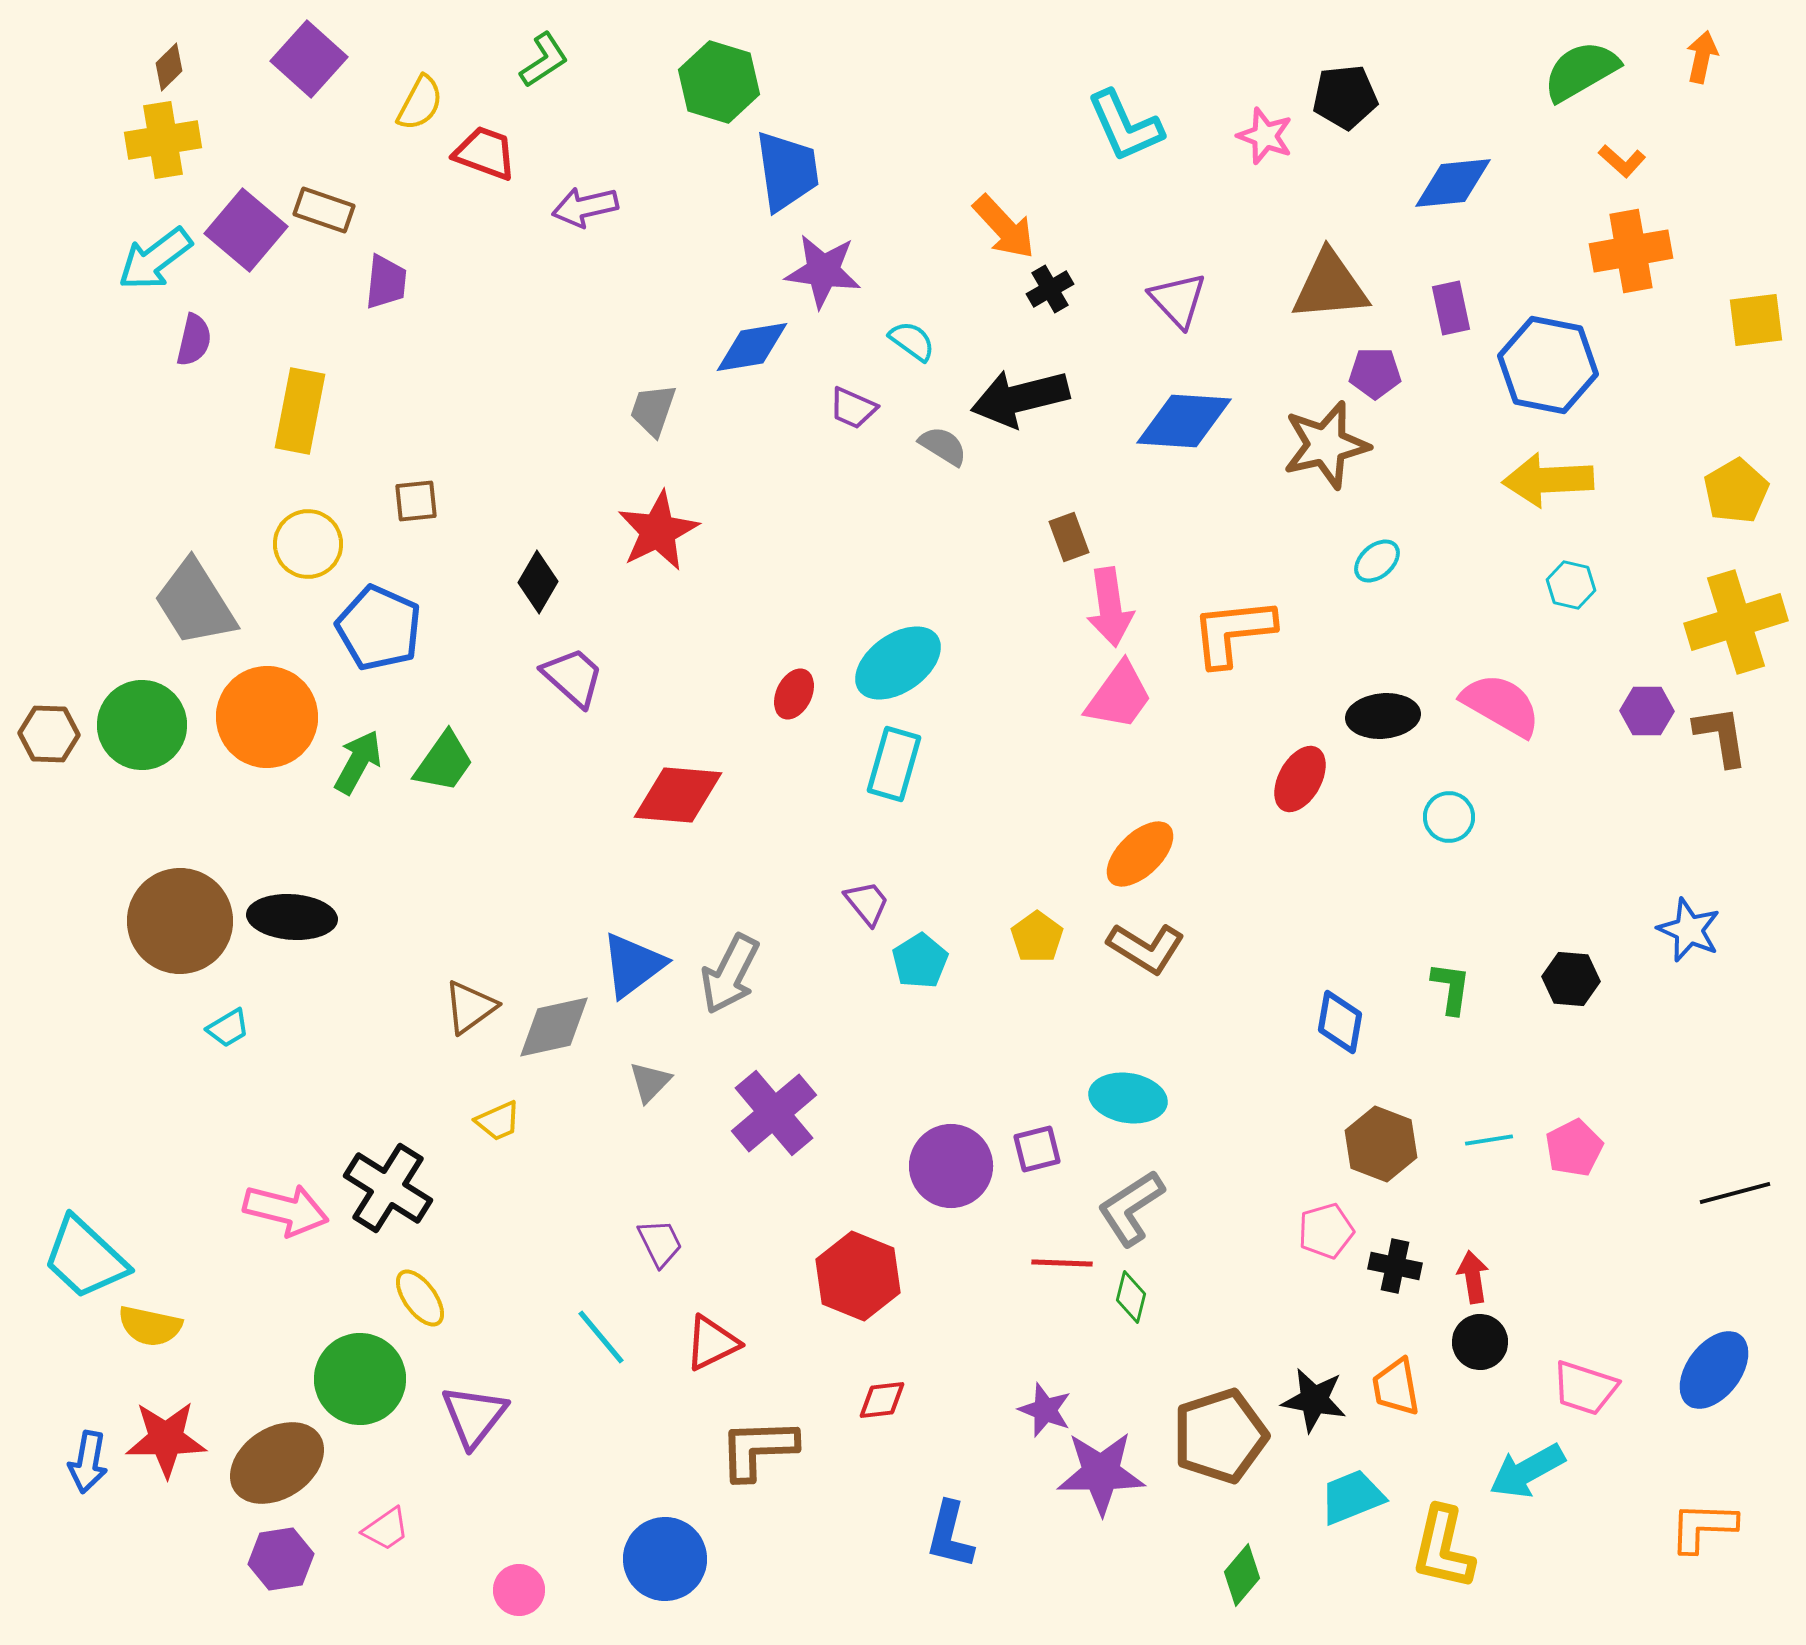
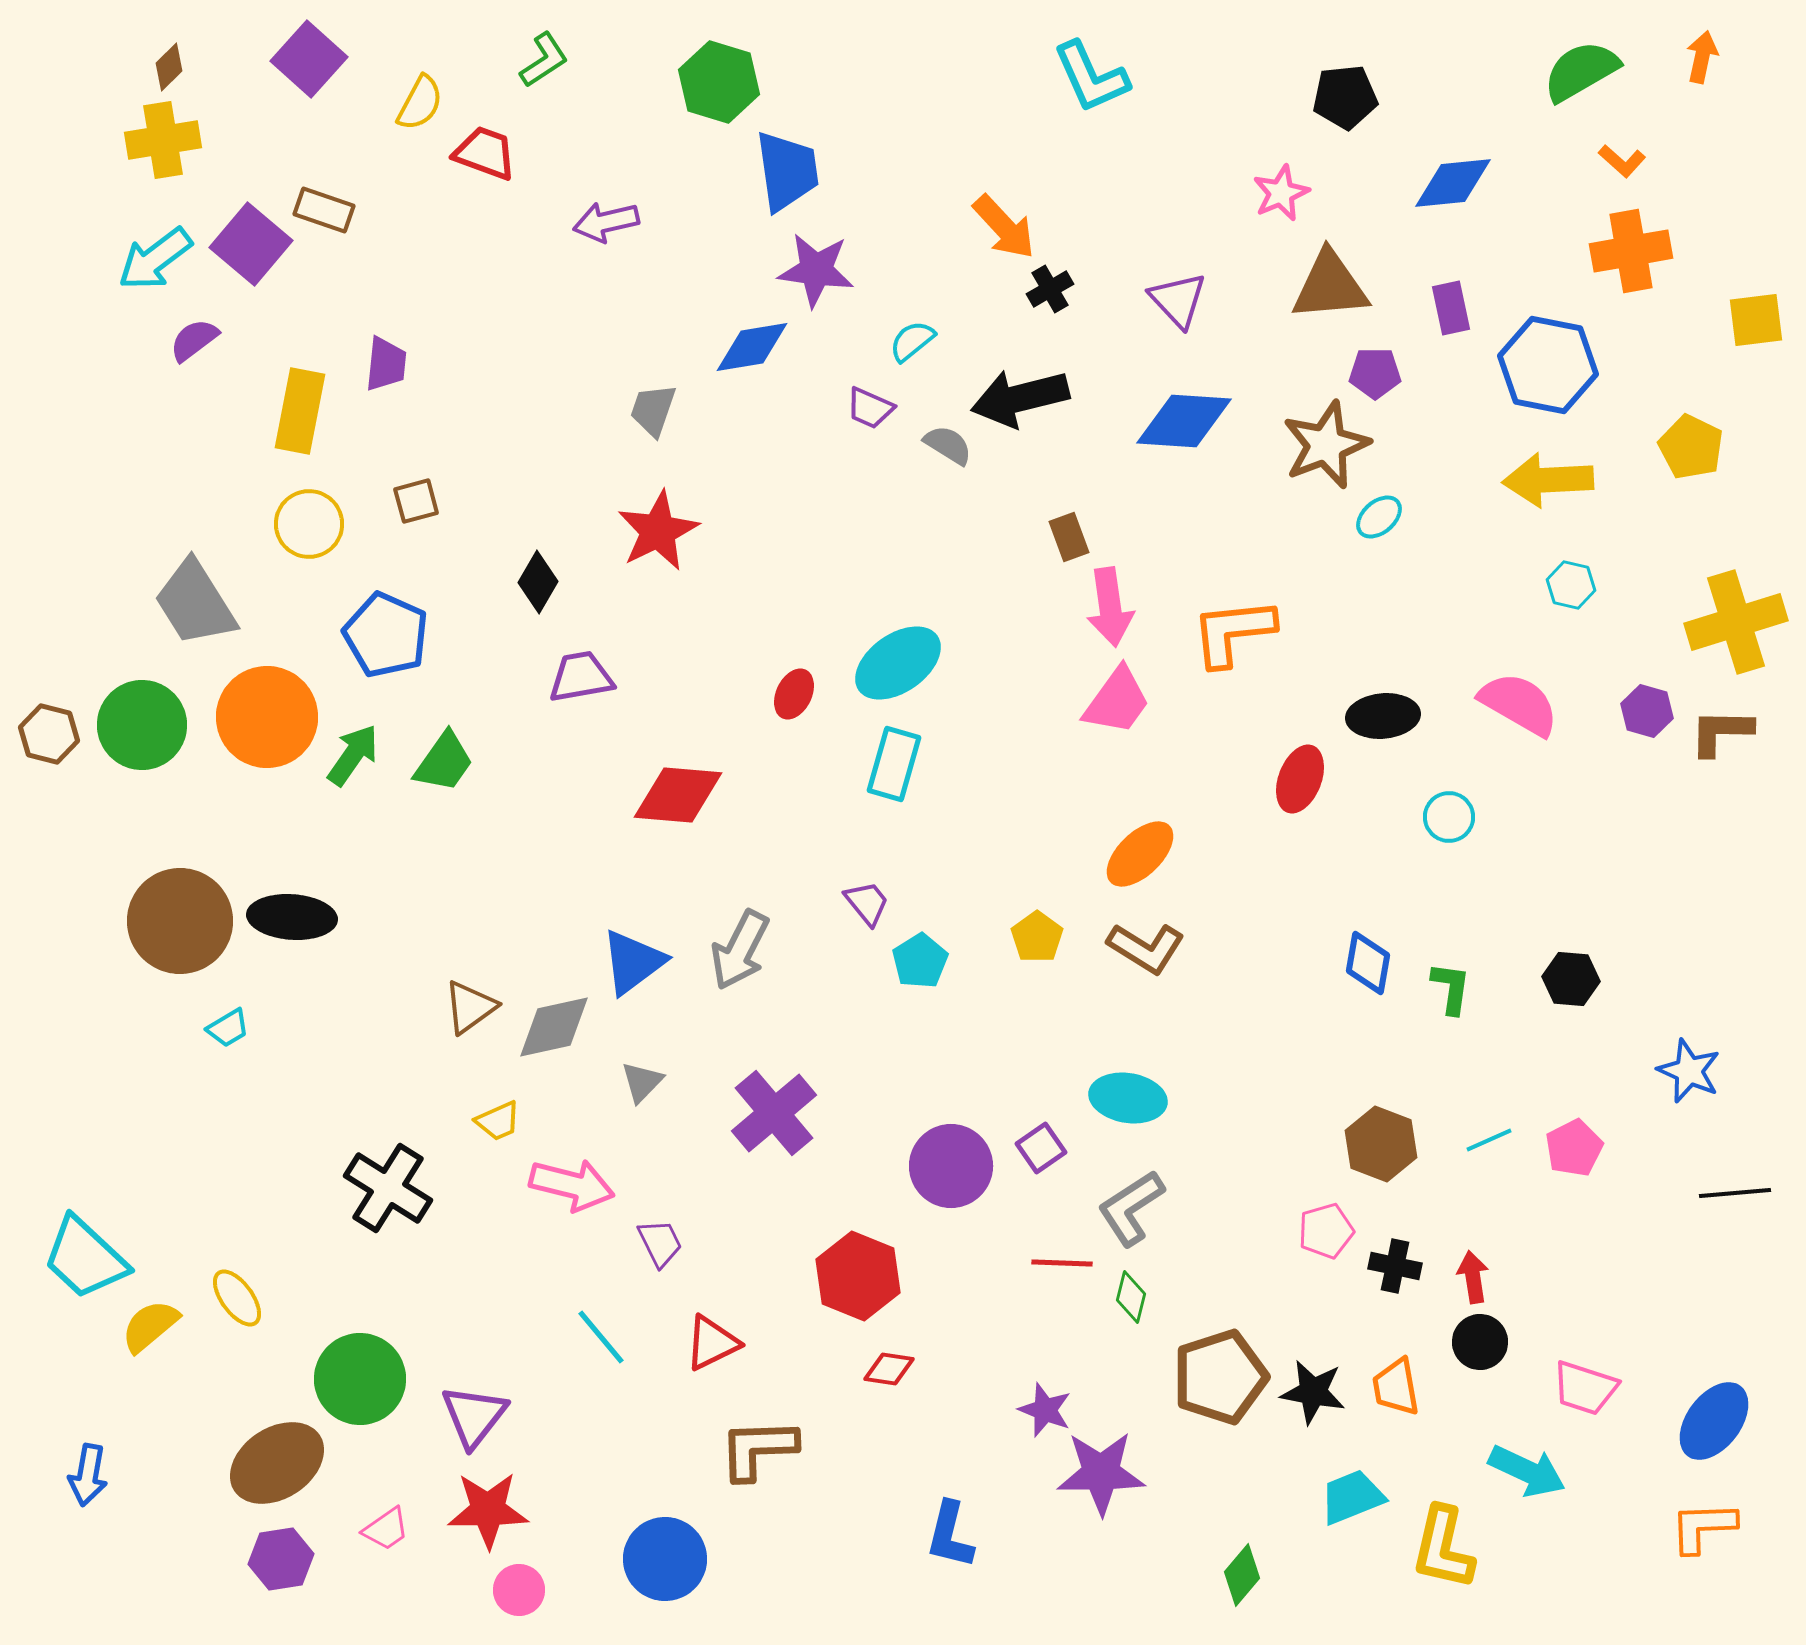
cyan L-shape at (1125, 126): moved 34 px left, 49 px up
pink star at (1265, 136): moved 16 px right, 57 px down; rotated 28 degrees clockwise
purple arrow at (585, 207): moved 21 px right, 15 px down
purple square at (246, 230): moved 5 px right, 14 px down
purple star at (823, 271): moved 7 px left, 1 px up
purple trapezoid at (386, 282): moved 82 px down
purple semicircle at (194, 340): rotated 140 degrees counterclockwise
cyan semicircle at (912, 341): rotated 75 degrees counterclockwise
purple trapezoid at (853, 408): moved 17 px right
brown star at (1326, 445): rotated 8 degrees counterclockwise
gray semicircle at (943, 446): moved 5 px right, 1 px up
yellow pentagon at (1736, 491): moved 45 px left, 44 px up; rotated 16 degrees counterclockwise
brown square at (416, 501): rotated 9 degrees counterclockwise
yellow circle at (308, 544): moved 1 px right, 20 px up
cyan ellipse at (1377, 561): moved 2 px right, 44 px up
blue pentagon at (379, 628): moved 7 px right, 7 px down
purple trapezoid at (573, 677): moved 8 px right; rotated 52 degrees counterclockwise
pink trapezoid at (1119, 696): moved 2 px left, 5 px down
pink semicircle at (1501, 705): moved 18 px right, 1 px up
purple hexagon at (1647, 711): rotated 15 degrees clockwise
brown hexagon at (49, 734): rotated 12 degrees clockwise
brown L-shape at (1721, 736): moved 4 px up; rotated 80 degrees counterclockwise
green arrow at (358, 762): moved 5 px left, 7 px up; rotated 6 degrees clockwise
red ellipse at (1300, 779): rotated 8 degrees counterclockwise
blue star at (1689, 930): moved 141 px down
blue triangle at (633, 965): moved 3 px up
gray arrow at (730, 974): moved 10 px right, 24 px up
blue diamond at (1340, 1022): moved 28 px right, 59 px up
gray triangle at (650, 1082): moved 8 px left
cyan line at (1489, 1140): rotated 15 degrees counterclockwise
purple square at (1037, 1149): moved 4 px right, 1 px up; rotated 21 degrees counterclockwise
black line at (1735, 1193): rotated 10 degrees clockwise
pink arrow at (286, 1210): moved 286 px right, 25 px up
yellow ellipse at (420, 1298): moved 183 px left
yellow semicircle at (150, 1326): rotated 128 degrees clockwise
blue ellipse at (1714, 1370): moved 51 px down
red diamond at (882, 1400): moved 7 px right, 31 px up; rotated 15 degrees clockwise
black star at (1314, 1400): moved 1 px left, 8 px up
brown pentagon at (1220, 1436): moved 59 px up
red star at (166, 1439): moved 322 px right, 71 px down
blue arrow at (88, 1462): moved 13 px down
cyan arrow at (1527, 1471): rotated 126 degrees counterclockwise
orange L-shape at (1703, 1527): rotated 4 degrees counterclockwise
